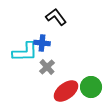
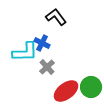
blue cross: rotated 21 degrees clockwise
